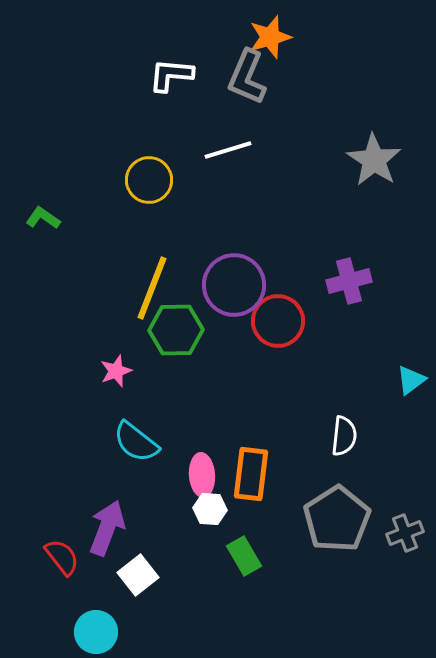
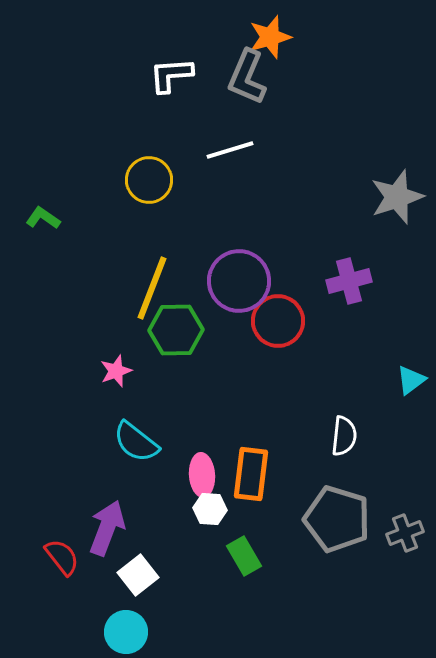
white L-shape: rotated 9 degrees counterclockwise
white line: moved 2 px right
gray star: moved 23 px right, 37 px down; rotated 20 degrees clockwise
purple circle: moved 5 px right, 4 px up
gray pentagon: rotated 22 degrees counterclockwise
cyan circle: moved 30 px right
